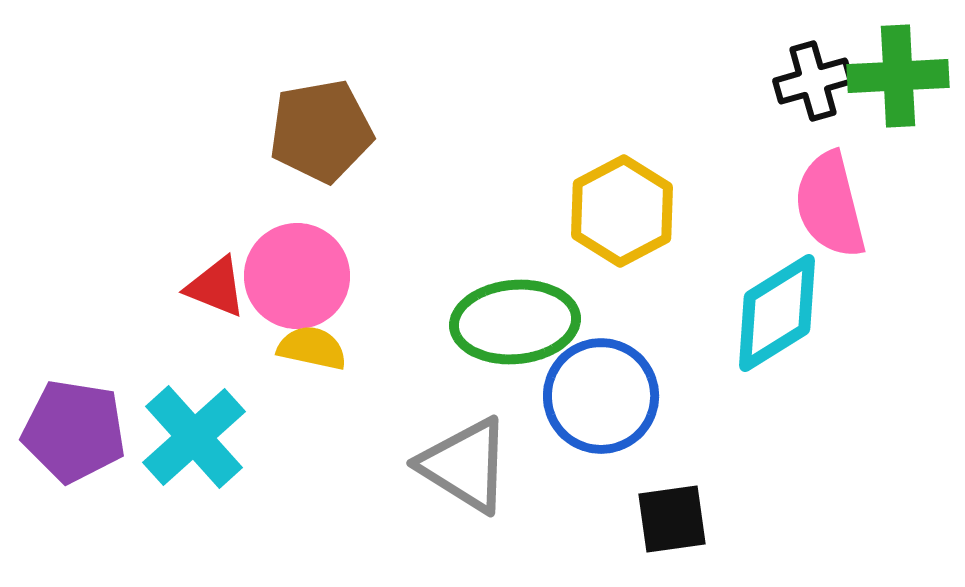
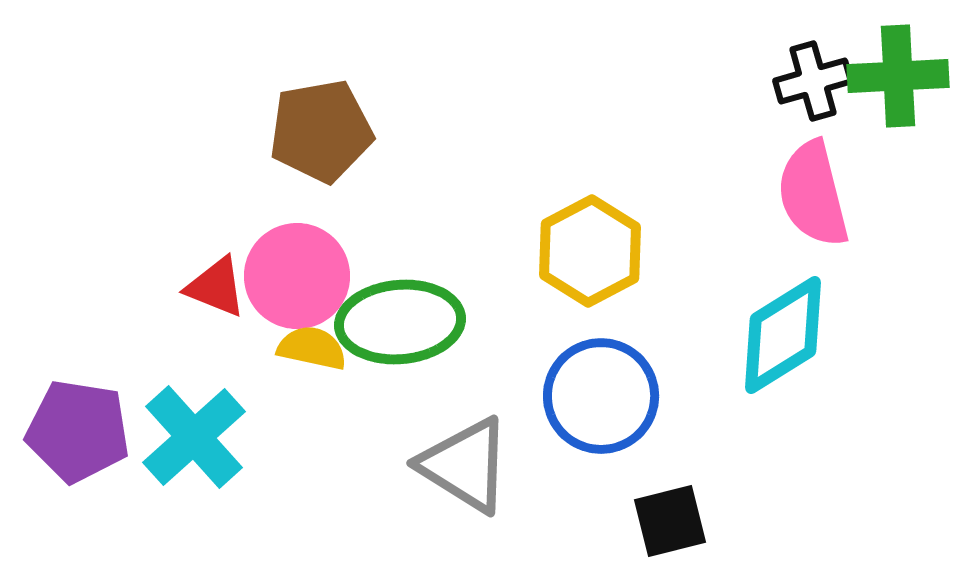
pink semicircle: moved 17 px left, 11 px up
yellow hexagon: moved 32 px left, 40 px down
cyan diamond: moved 6 px right, 22 px down
green ellipse: moved 115 px left
purple pentagon: moved 4 px right
black square: moved 2 px left, 2 px down; rotated 6 degrees counterclockwise
